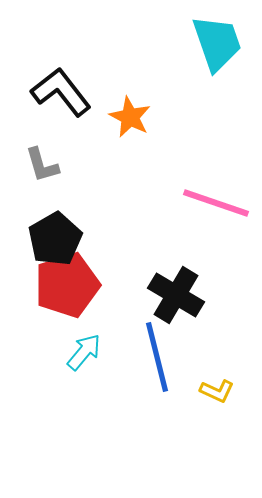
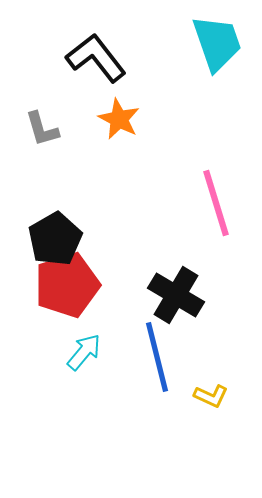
black L-shape: moved 35 px right, 34 px up
orange star: moved 11 px left, 2 px down
gray L-shape: moved 36 px up
pink line: rotated 54 degrees clockwise
yellow L-shape: moved 6 px left, 5 px down
